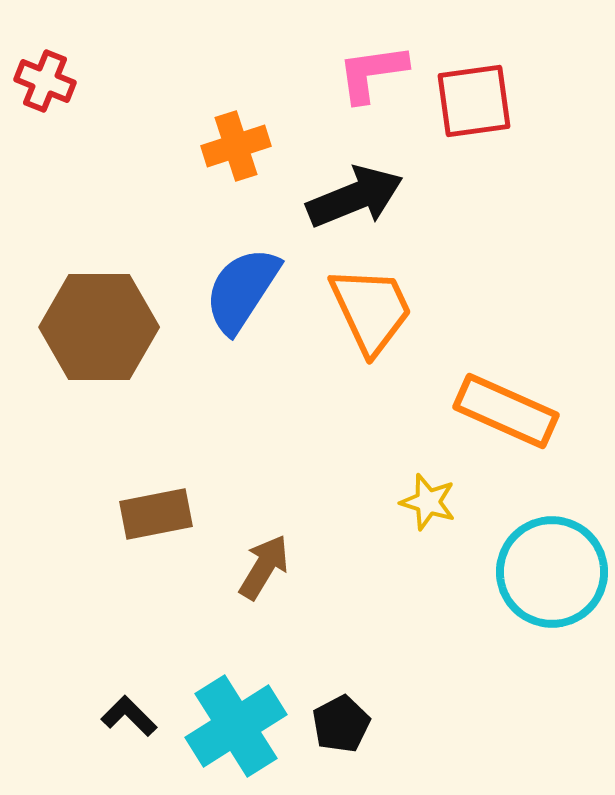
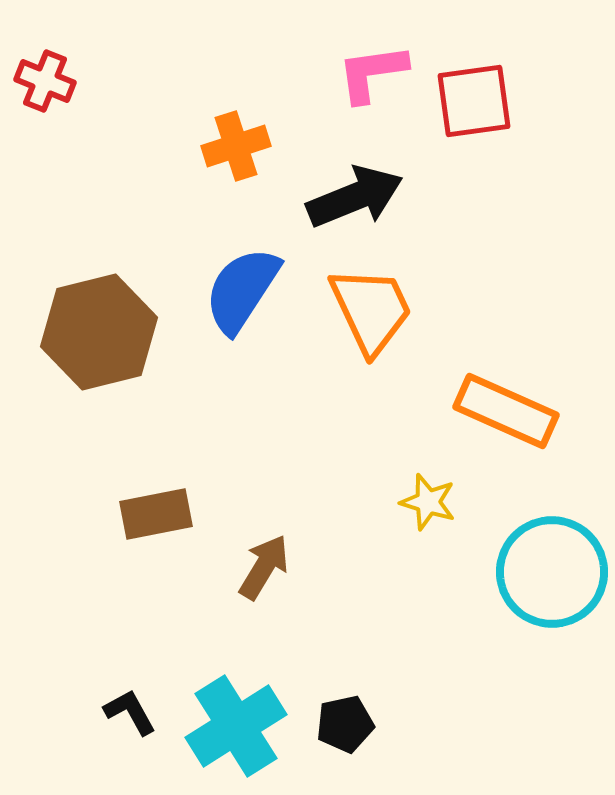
brown hexagon: moved 5 px down; rotated 14 degrees counterclockwise
black L-shape: moved 1 px right, 4 px up; rotated 16 degrees clockwise
black pentagon: moved 4 px right; rotated 16 degrees clockwise
